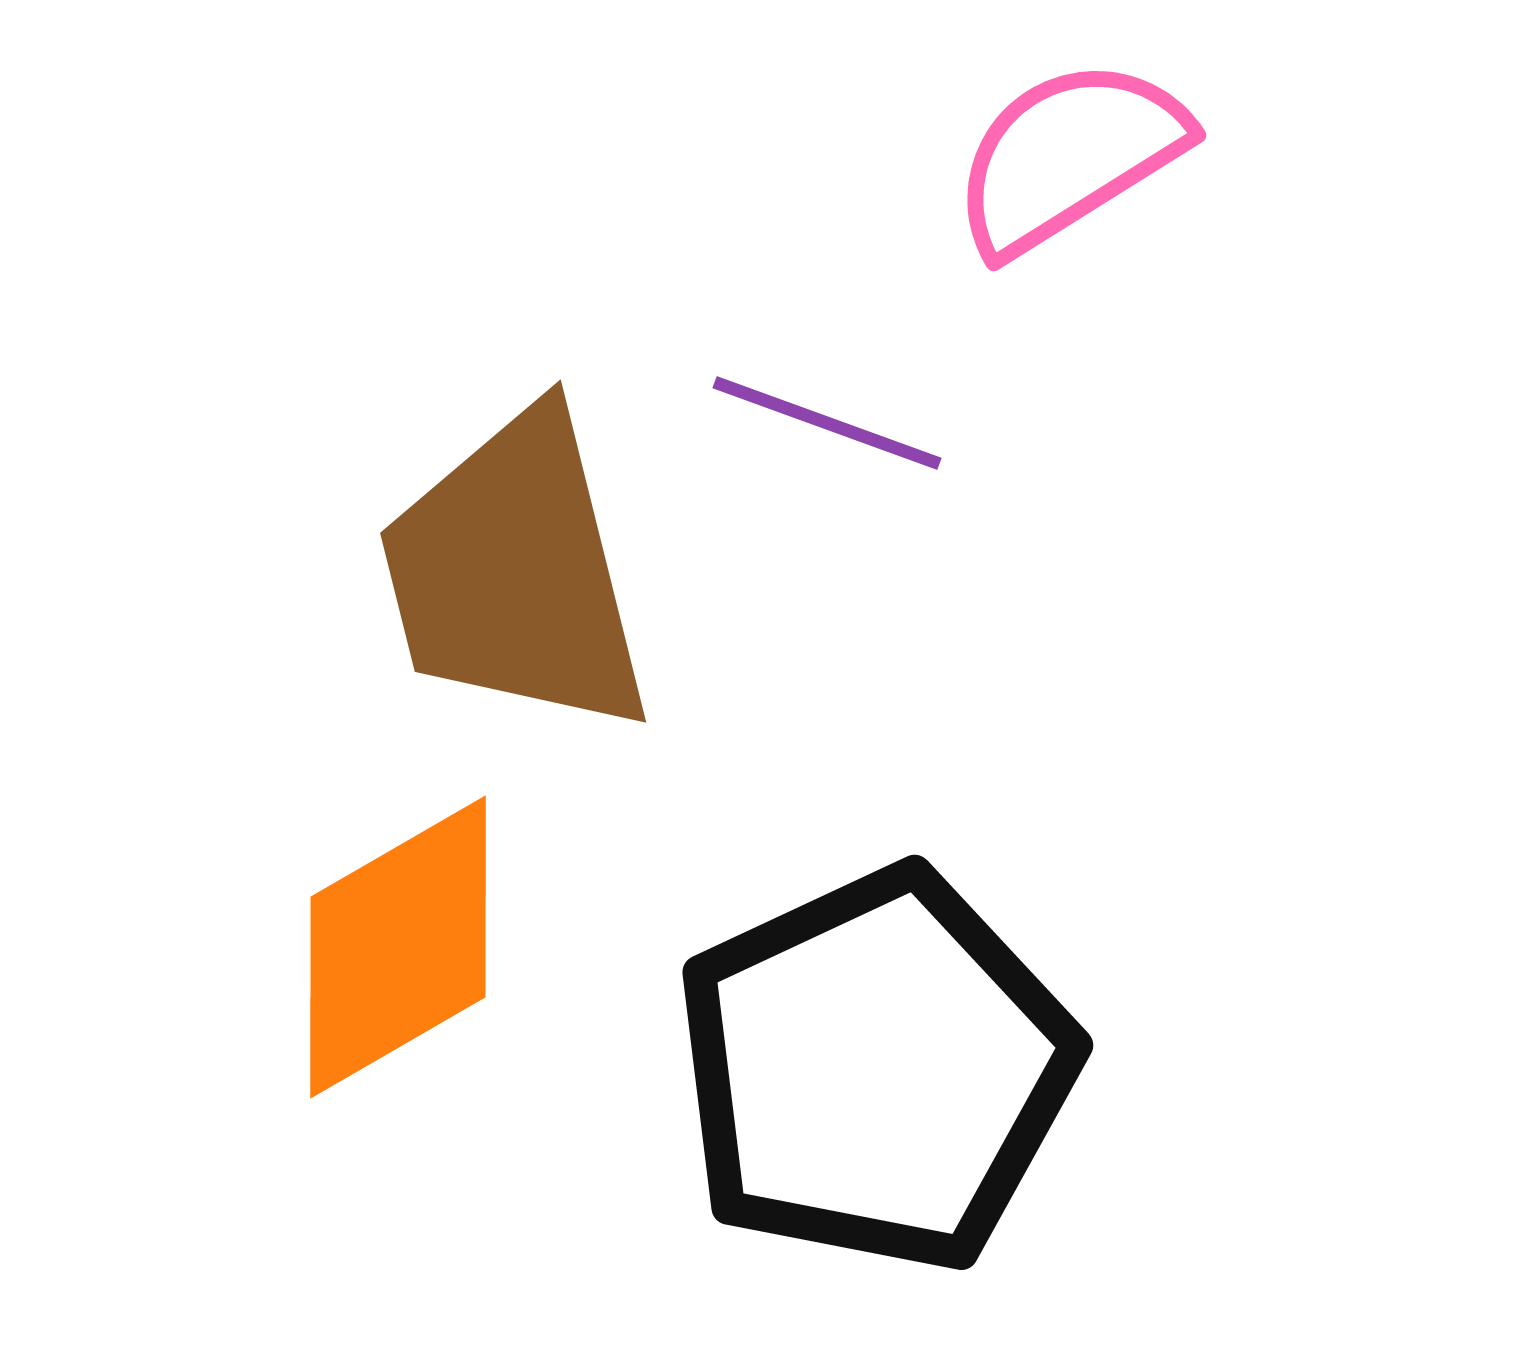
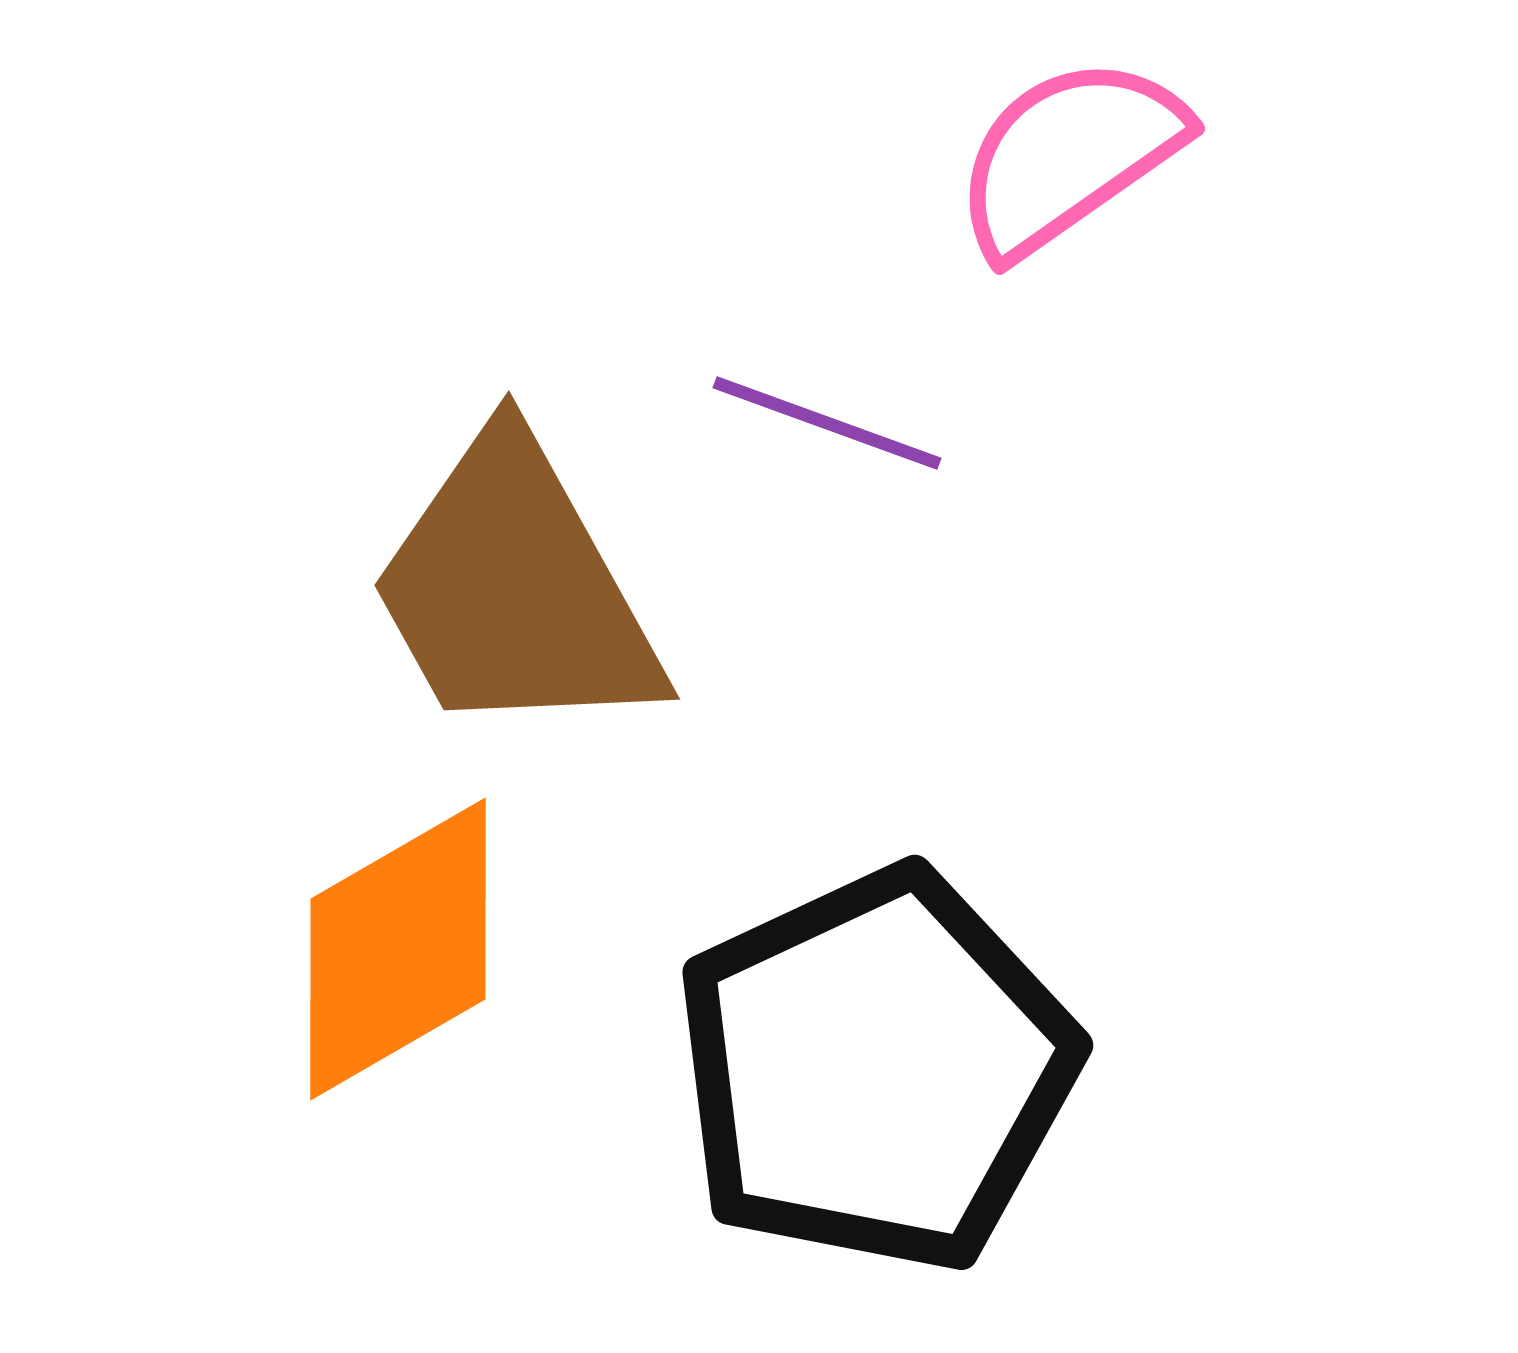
pink semicircle: rotated 3 degrees counterclockwise
brown trapezoid: moved 16 px down; rotated 15 degrees counterclockwise
orange diamond: moved 2 px down
